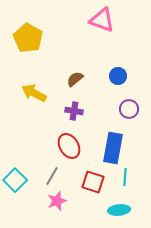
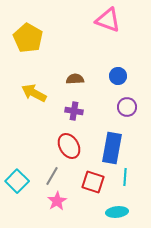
pink triangle: moved 6 px right
brown semicircle: rotated 36 degrees clockwise
purple circle: moved 2 px left, 2 px up
blue rectangle: moved 1 px left
cyan square: moved 2 px right, 1 px down
pink star: rotated 12 degrees counterclockwise
cyan ellipse: moved 2 px left, 2 px down
